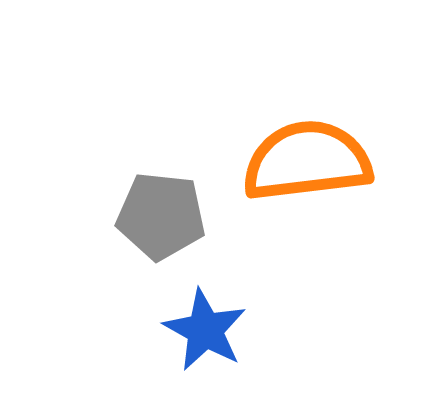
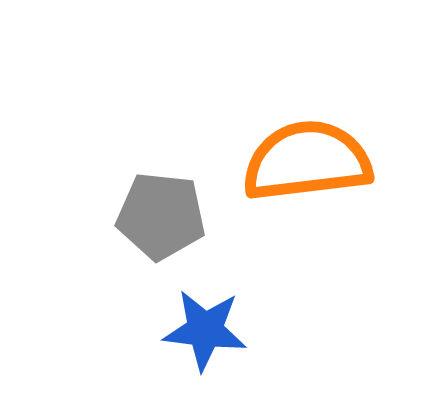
blue star: rotated 22 degrees counterclockwise
